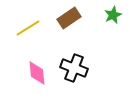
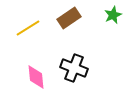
pink diamond: moved 1 px left, 4 px down
